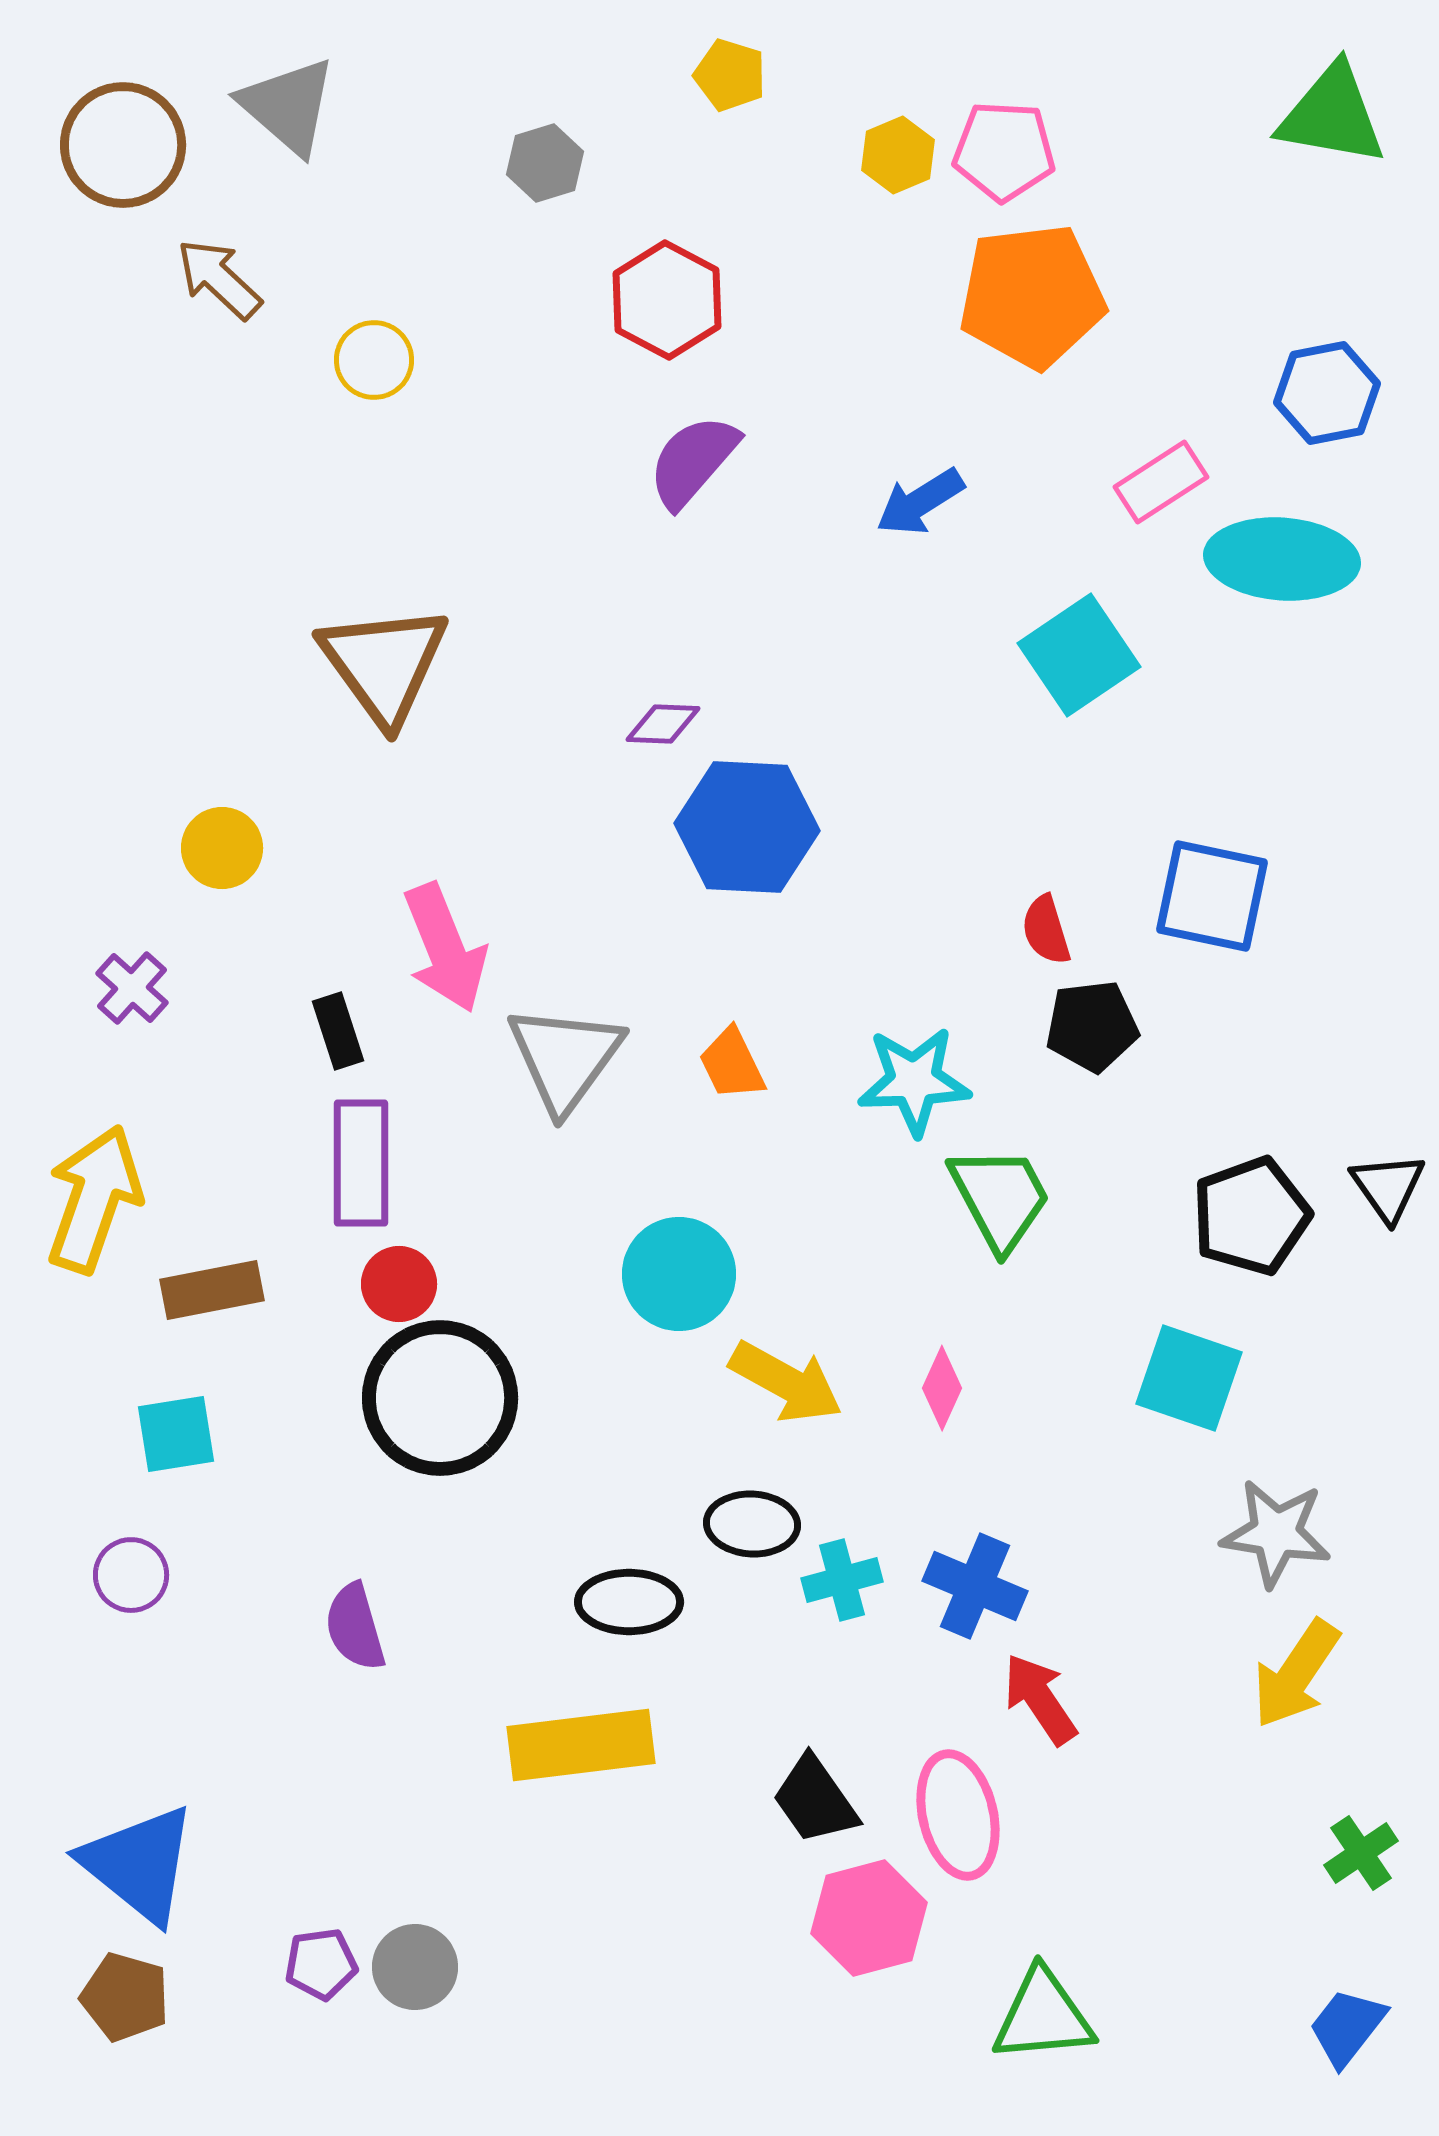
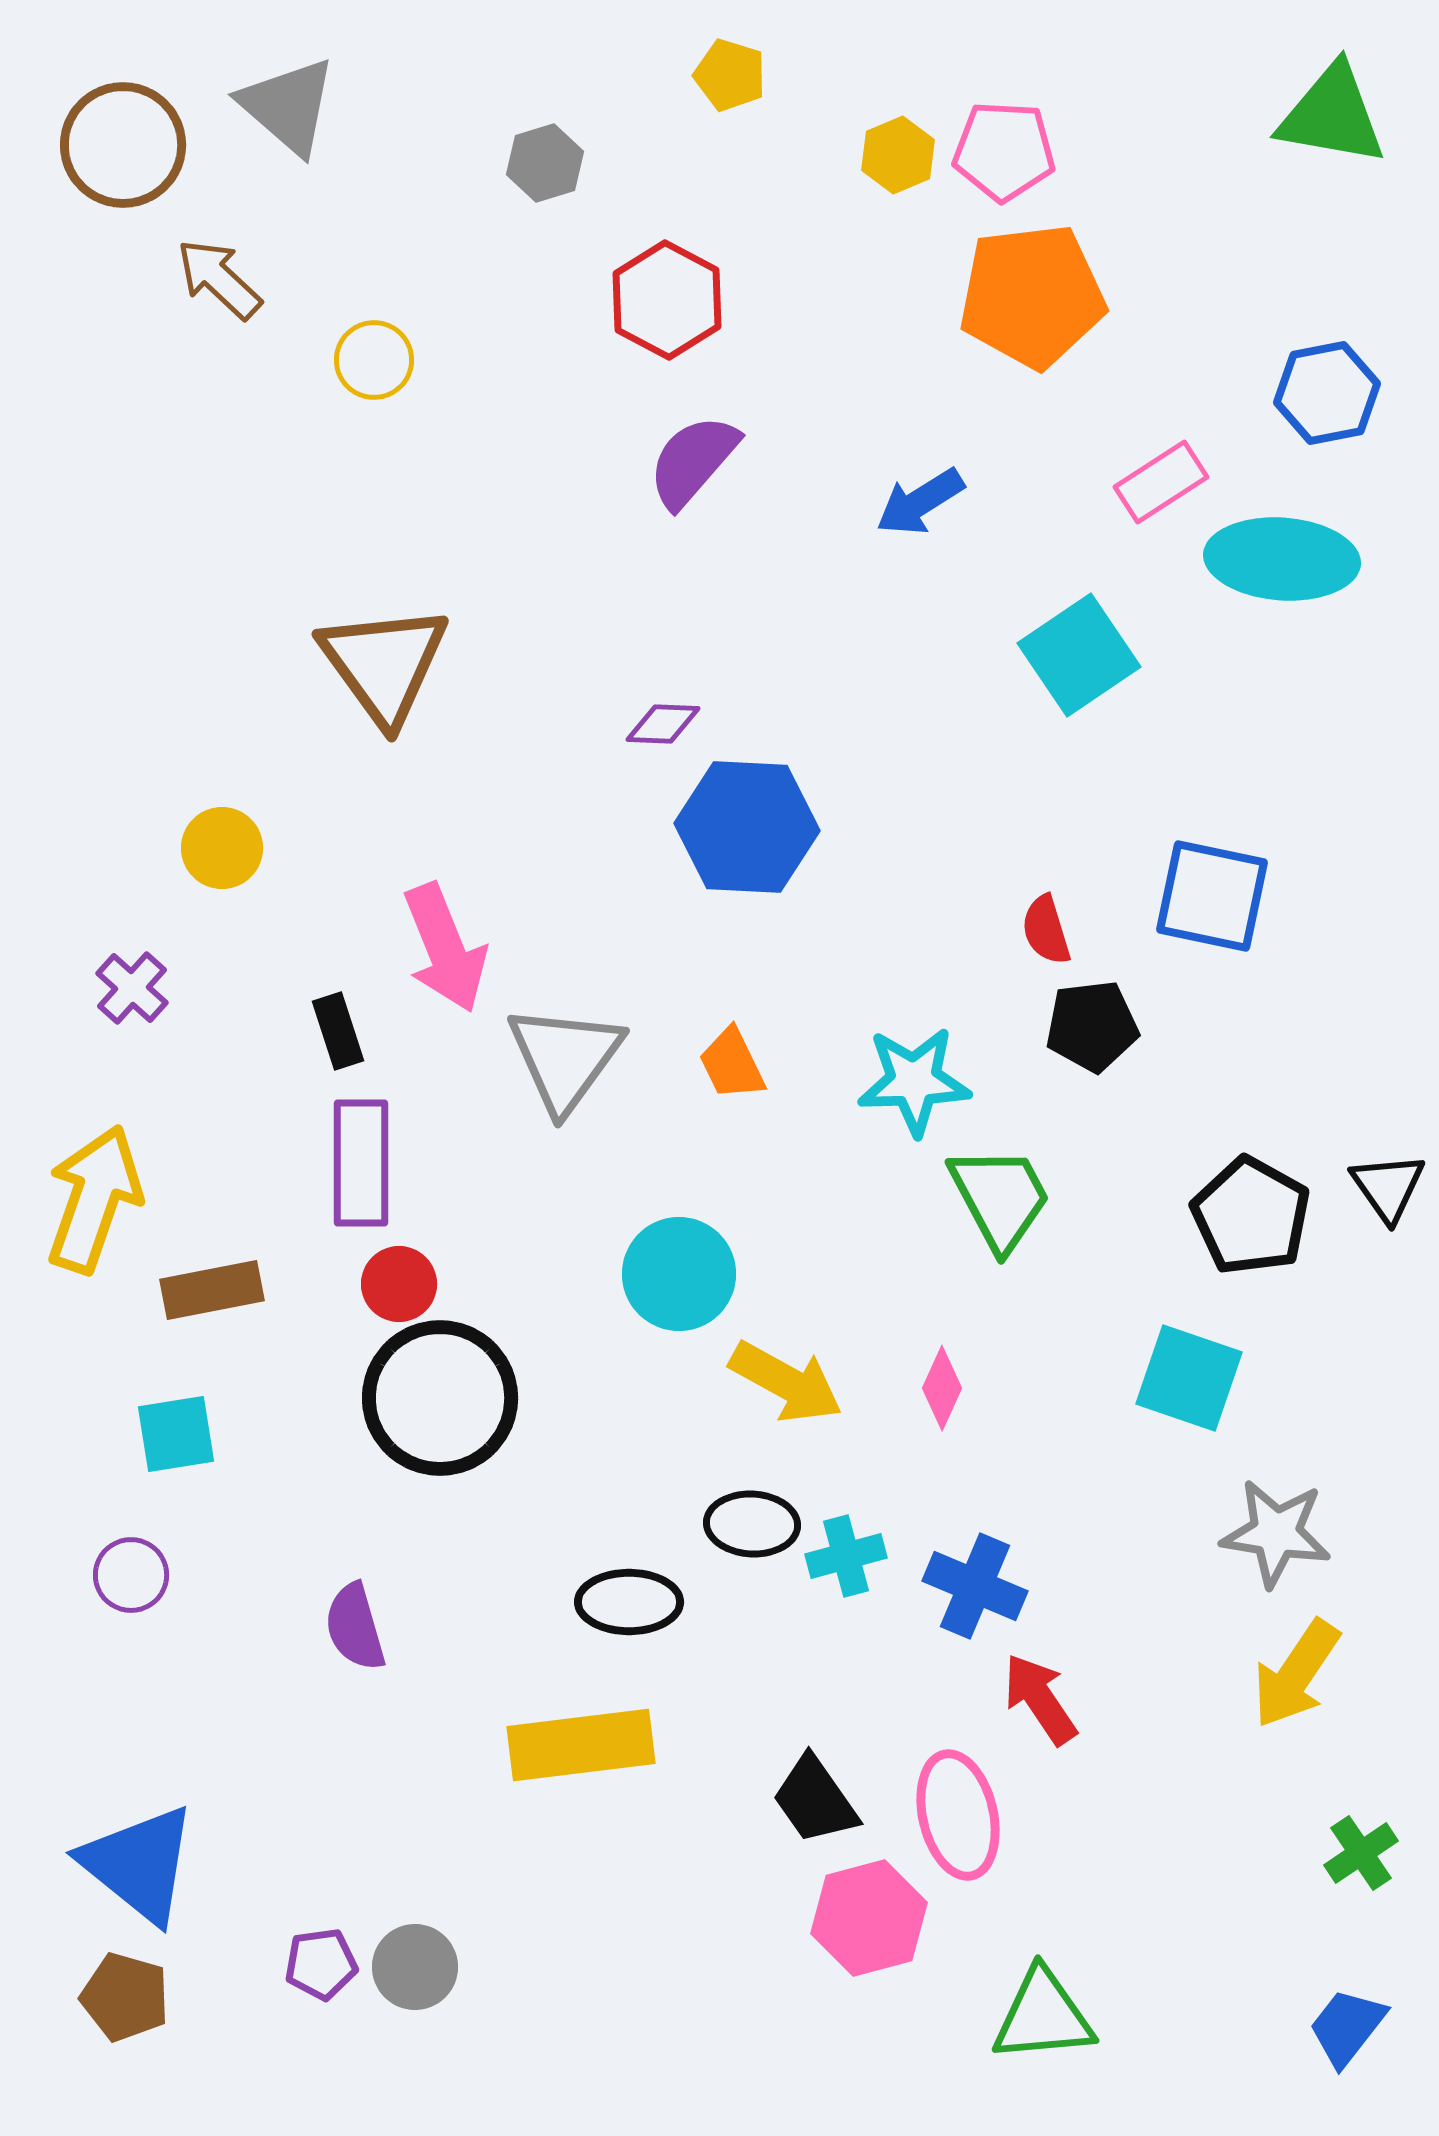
black pentagon at (1251, 1216): rotated 23 degrees counterclockwise
cyan cross at (842, 1580): moved 4 px right, 24 px up
